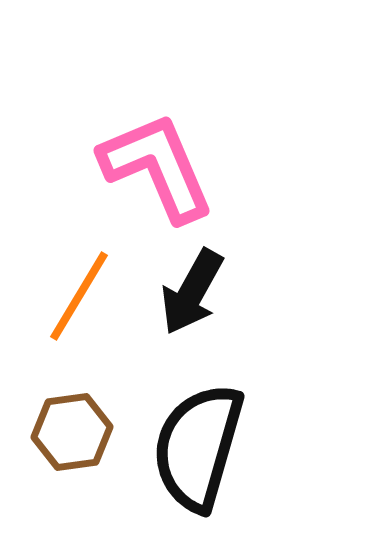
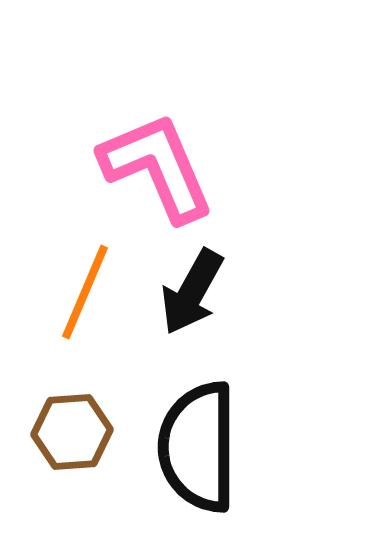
orange line: moved 6 px right, 4 px up; rotated 8 degrees counterclockwise
brown hexagon: rotated 4 degrees clockwise
black semicircle: rotated 16 degrees counterclockwise
